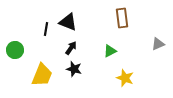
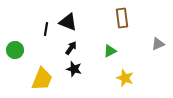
yellow trapezoid: moved 4 px down
